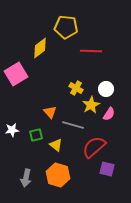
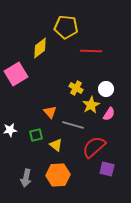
white star: moved 2 px left
orange hexagon: rotated 20 degrees counterclockwise
